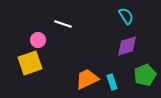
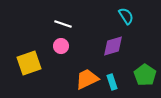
pink circle: moved 23 px right, 6 px down
purple diamond: moved 14 px left
yellow square: moved 1 px left
green pentagon: rotated 15 degrees counterclockwise
